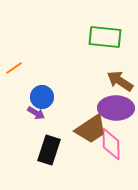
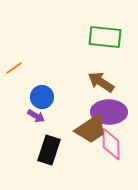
brown arrow: moved 19 px left, 1 px down
purple ellipse: moved 7 px left, 4 px down
purple arrow: moved 3 px down
